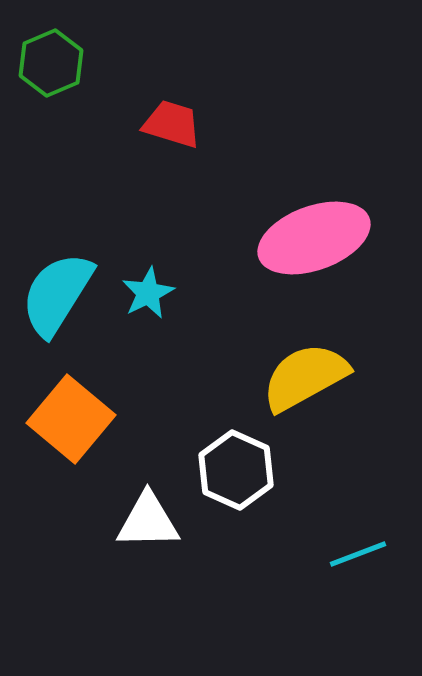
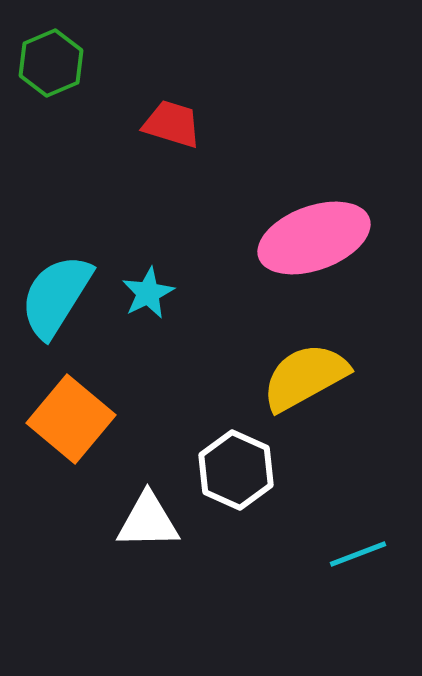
cyan semicircle: moved 1 px left, 2 px down
